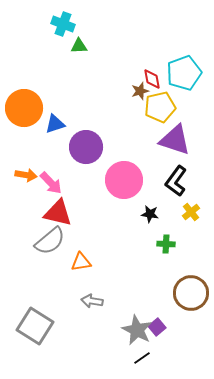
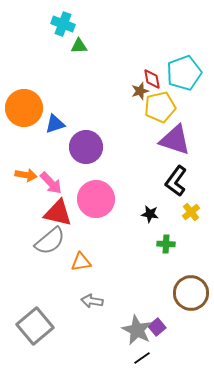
pink circle: moved 28 px left, 19 px down
gray square: rotated 18 degrees clockwise
